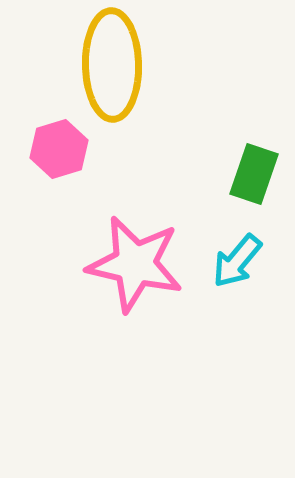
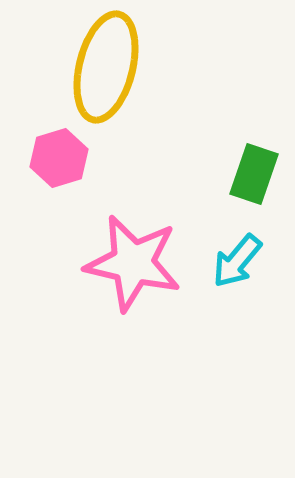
yellow ellipse: moved 6 px left, 2 px down; rotated 15 degrees clockwise
pink hexagon: moved 9 px down
pink star: moved 2 px left, 1 px up
